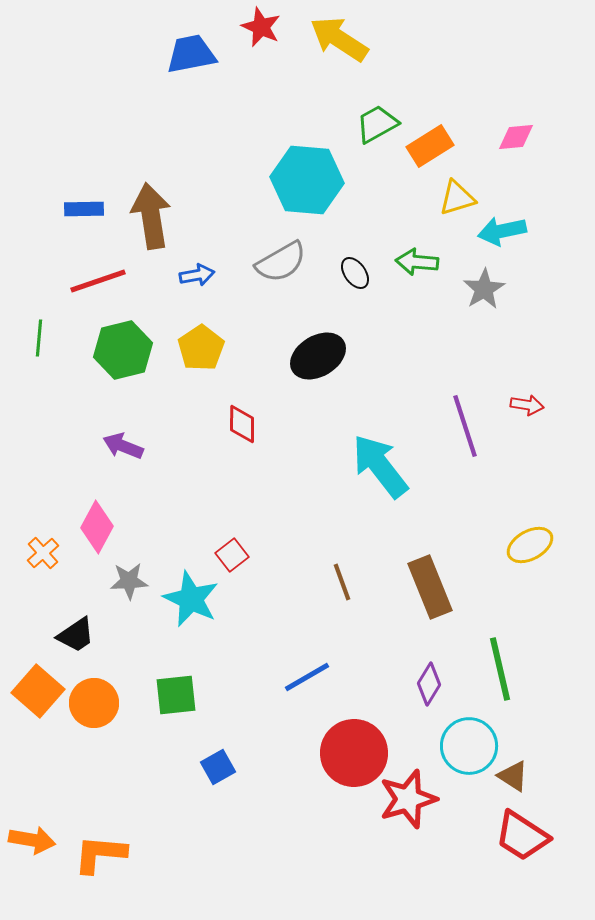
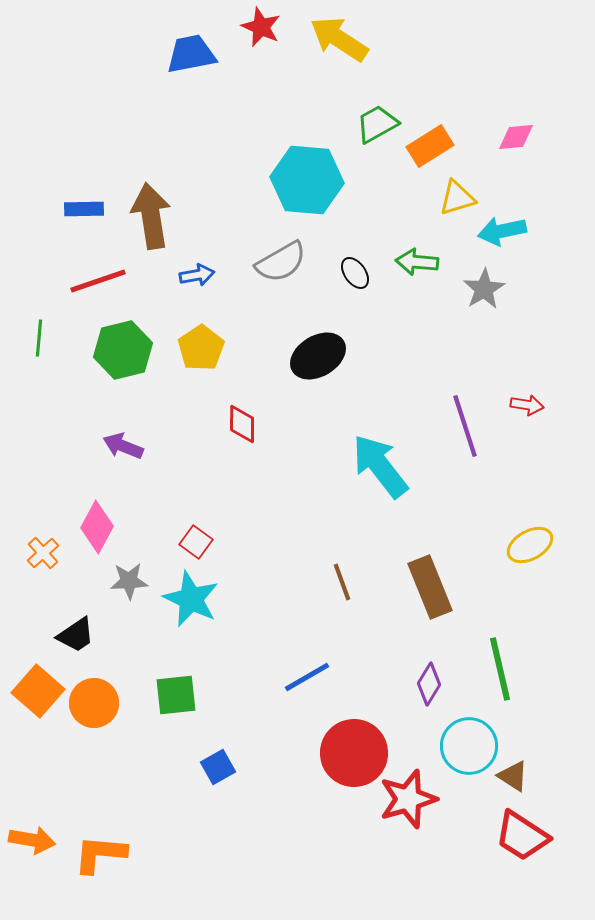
red square at (232, 555): moved 36 px left, 13 px up; rotated 16 degrees counterclockwise
